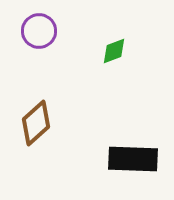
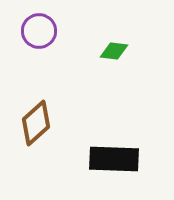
green diamond: rotated 28 degrees clockwise
black rectangle: moved 19 px left
